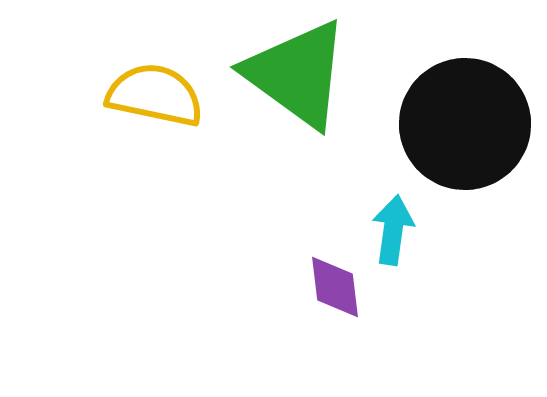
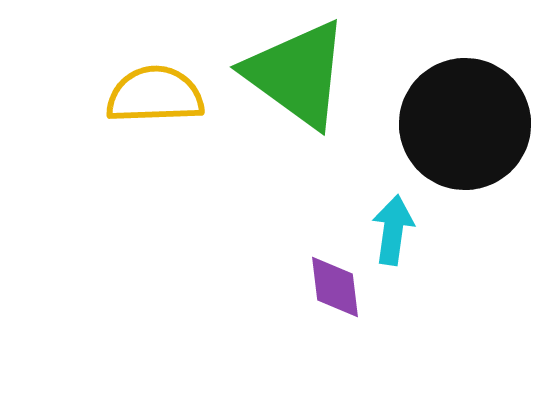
yellow semicircle: rotated 14 degrees counterclockwise
